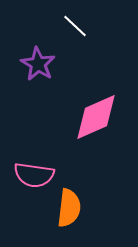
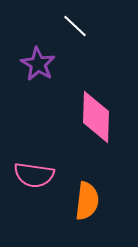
pink diamond: rotated 64 degrees counterclockwise
orange semicircle: moved 18 px right, 7 px up
